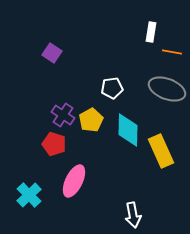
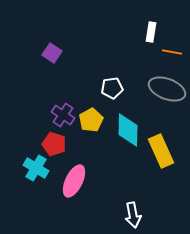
cyan cross: moved 7 px right, 27 px up; rotated 15 degrees counterclockwise
